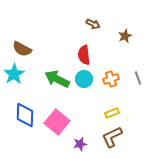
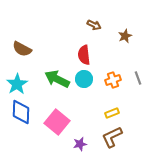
brown arrow: moved 1 px right, 1 px down
cyan star: moved 3 px right, 10 px down
orange cross: moved 2 px right, 1 px down
blue diamond: moved 4 px left, 3 px up
